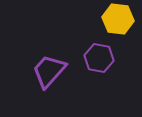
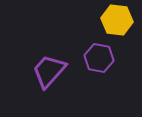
yellow hexagon: moved 1 px left, 1 px down
